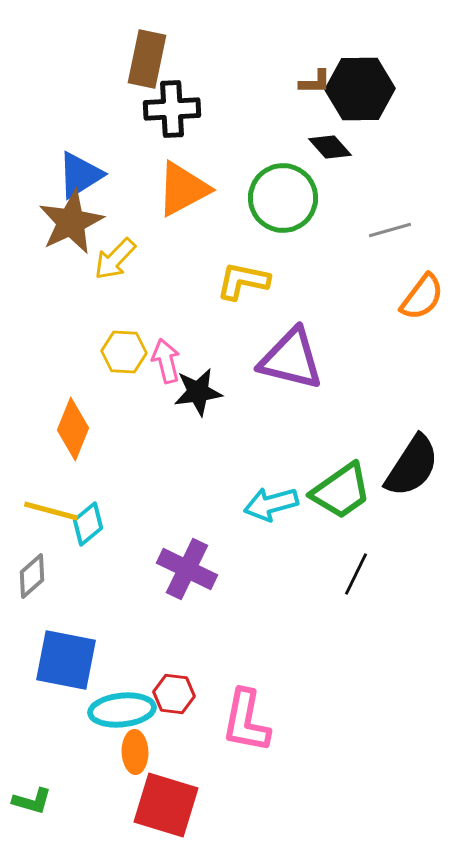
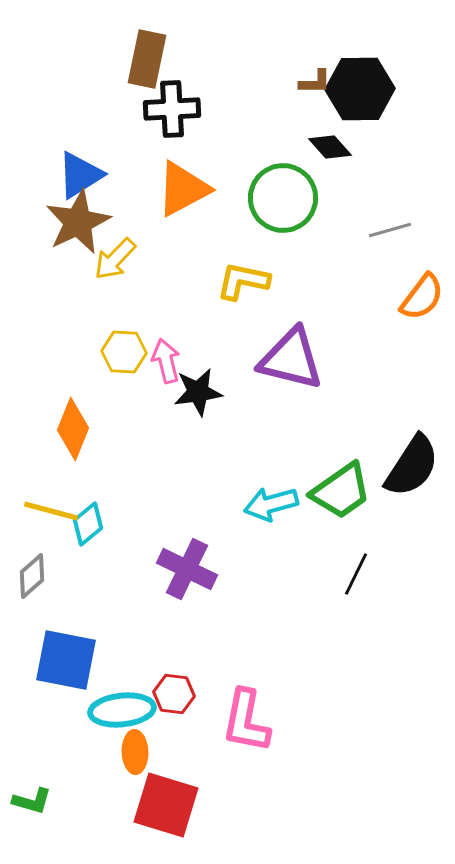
brown star: moved 7 px right
